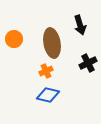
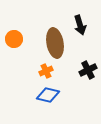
brown ellipse: moved 3 px right
black cross: moved 7 px down
